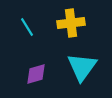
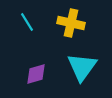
yellow cross: rotated 20 degrees clockwise
cyan line: moved 5 px up
